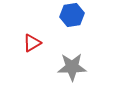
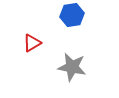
gray star: rotated 12 degrees clockwise
